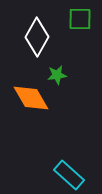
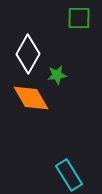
green square: moved 1 px left, 1 px up
white diamond: moved 9 px left, 17 px down
cyan rectangle: rotated 16 degrees clockwise
